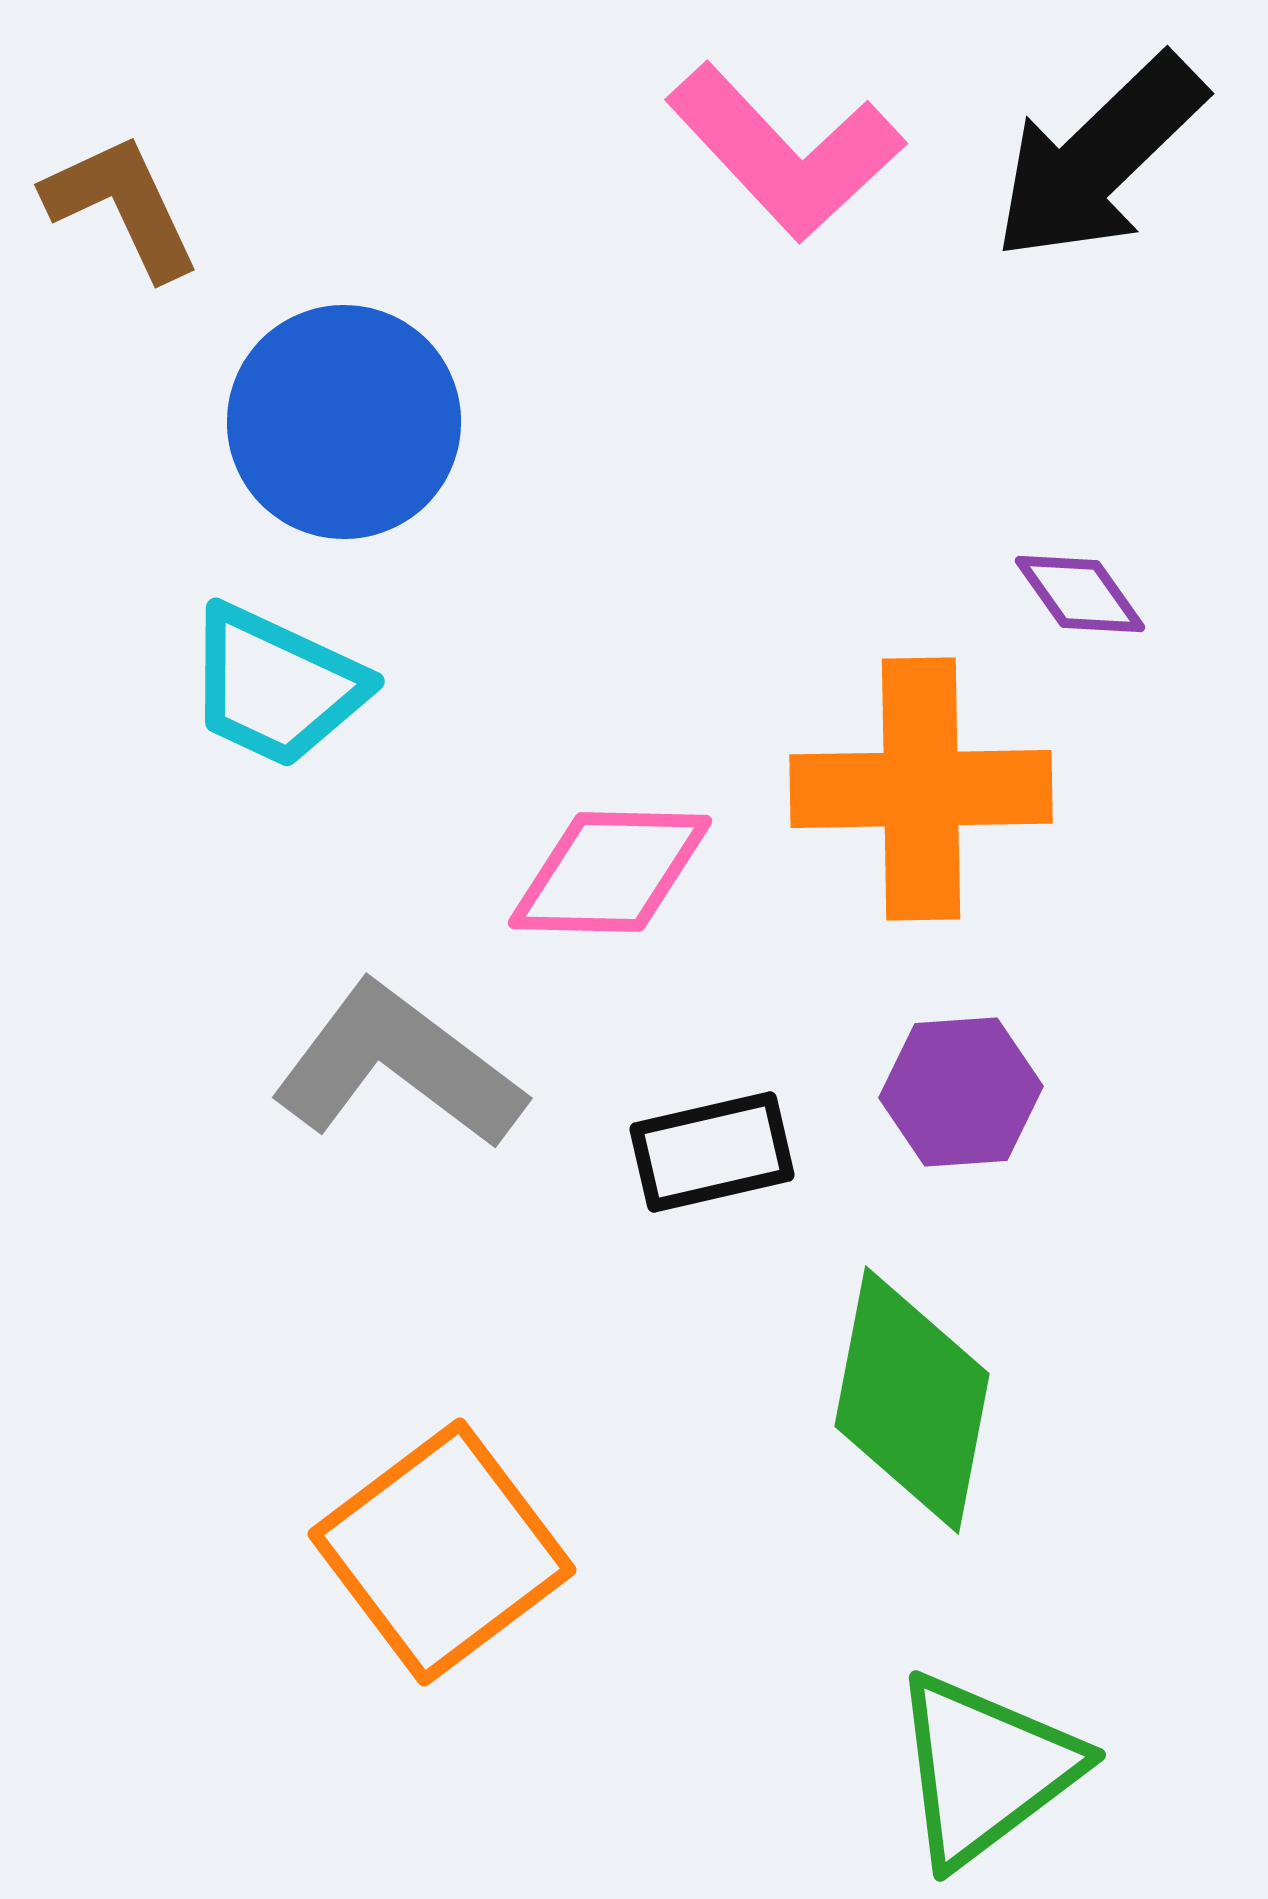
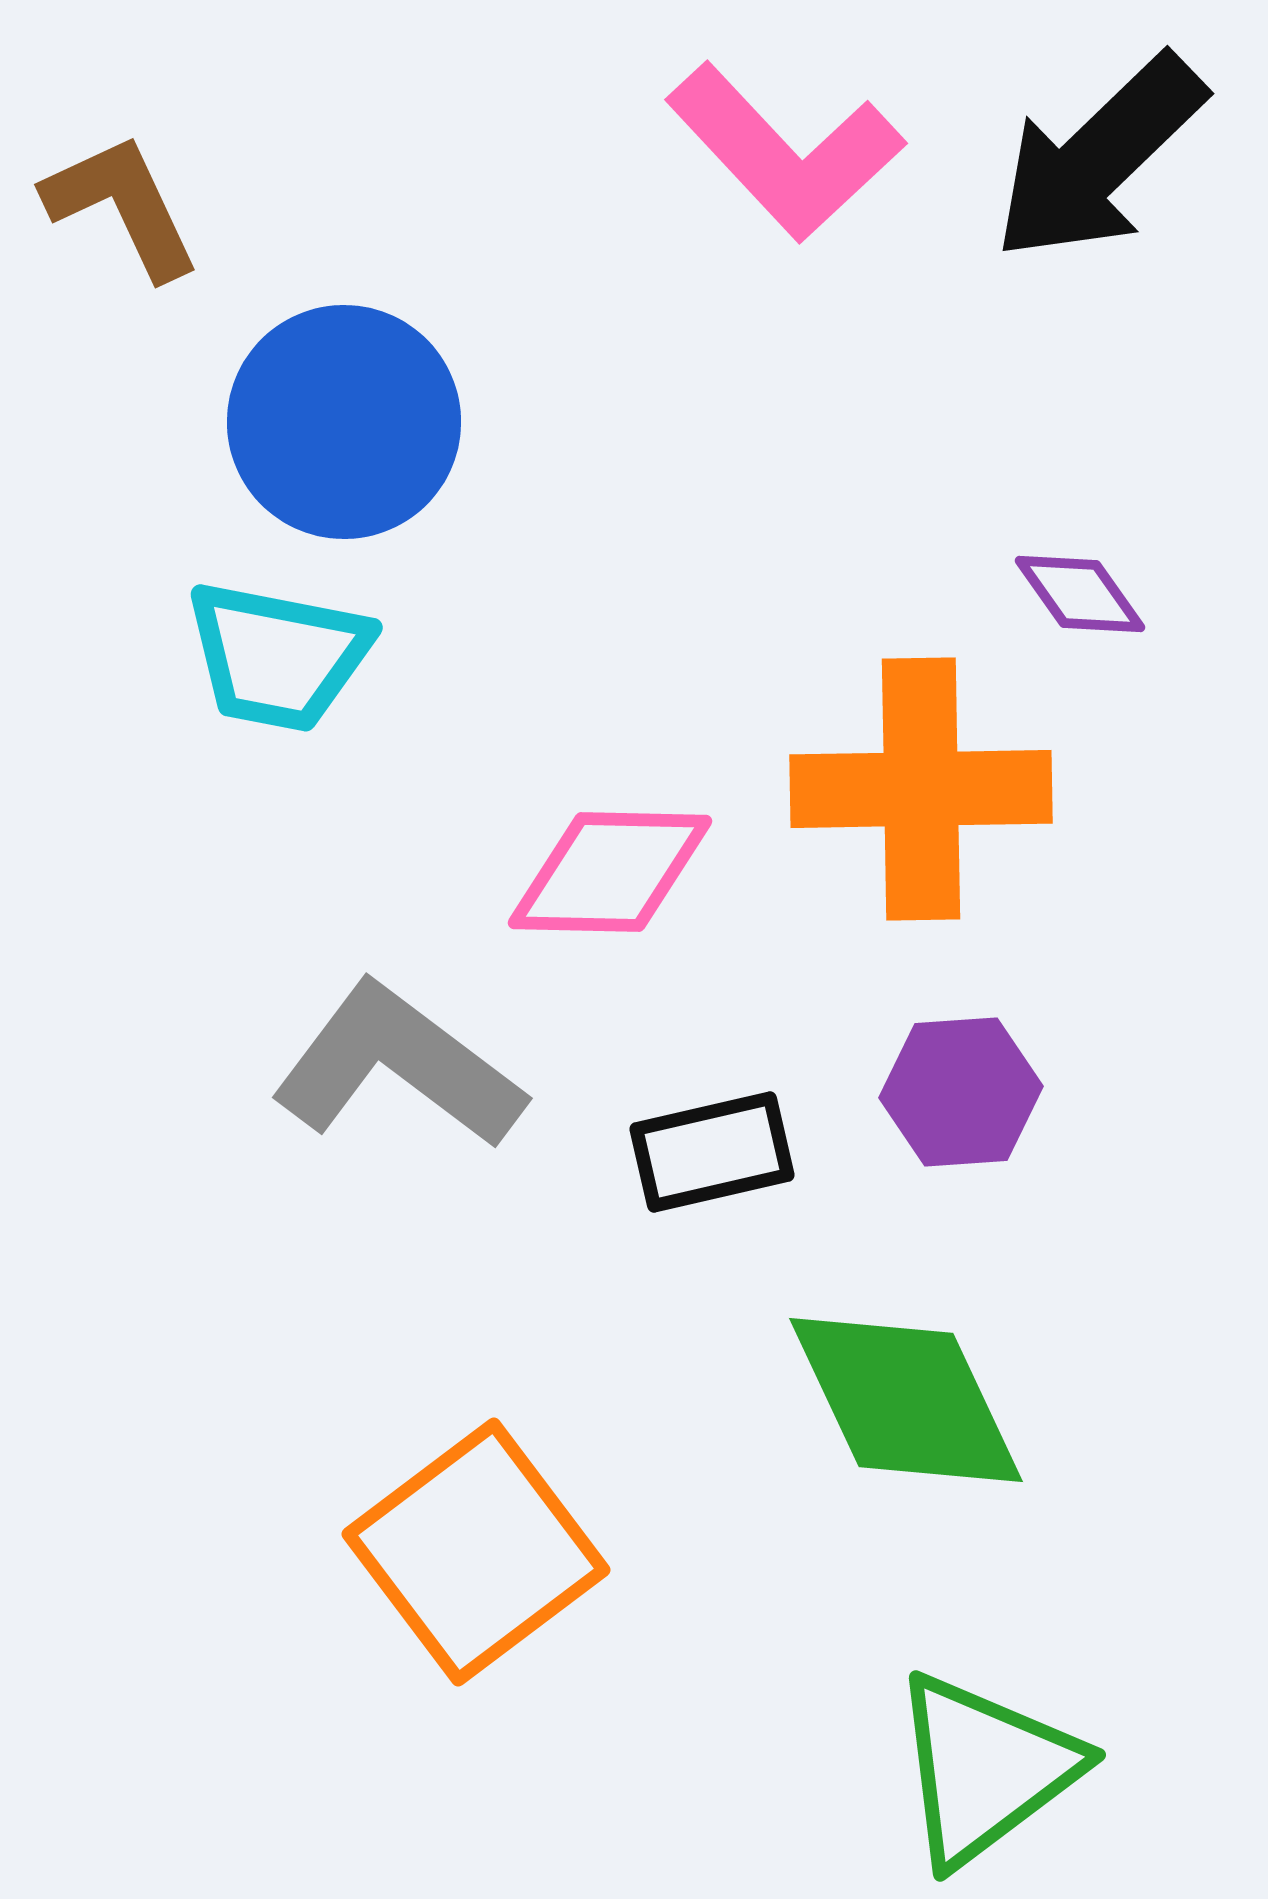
cyan trapezoid: moved 2 px right, 30 px up; rotated 14 degrees counterclockwise
green diamond: moved 6 px left; rotated 36 degrees counterclockwise
orange square: moved 34 px right
